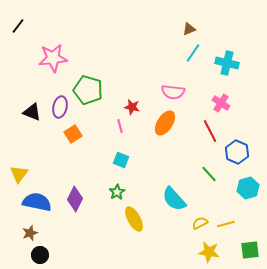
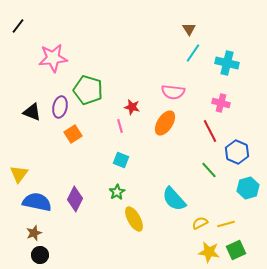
brown triangle: rotated 40 degrees counterclockwise
pink cross: rotated 18 degrees counterclockwise
green line: moved 4 px up
brown star: moved 4 px right
green square: moved 14 px left; rotated 18 degrees counterclockwise
